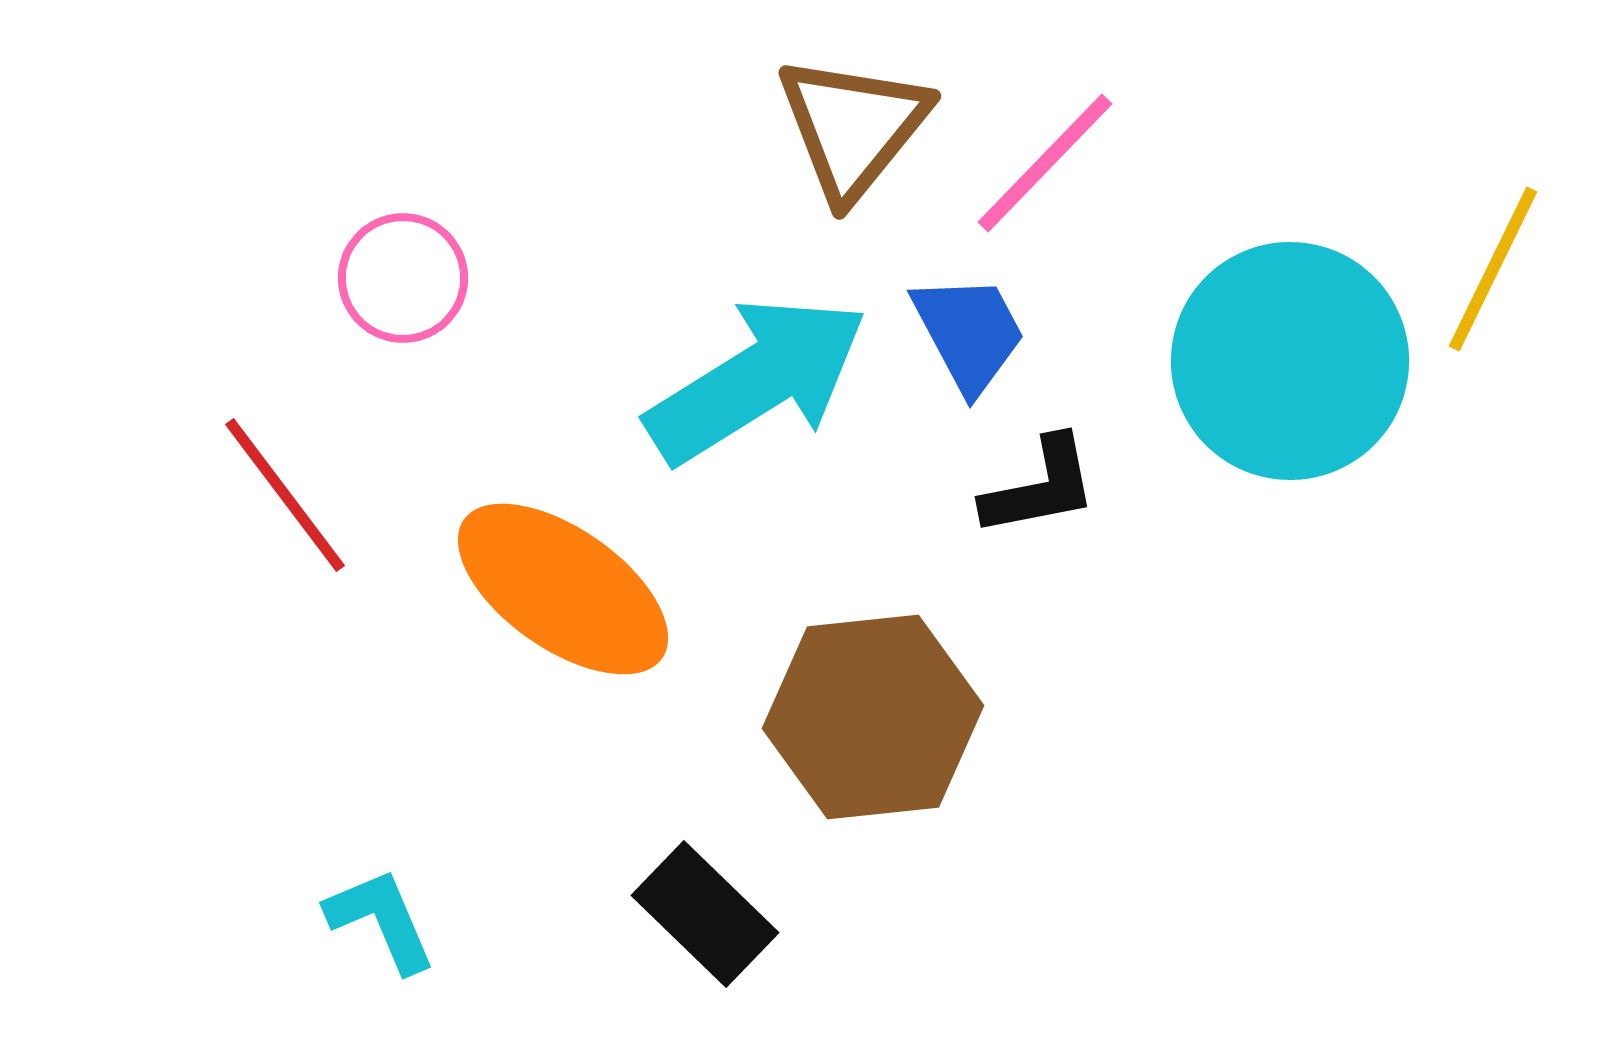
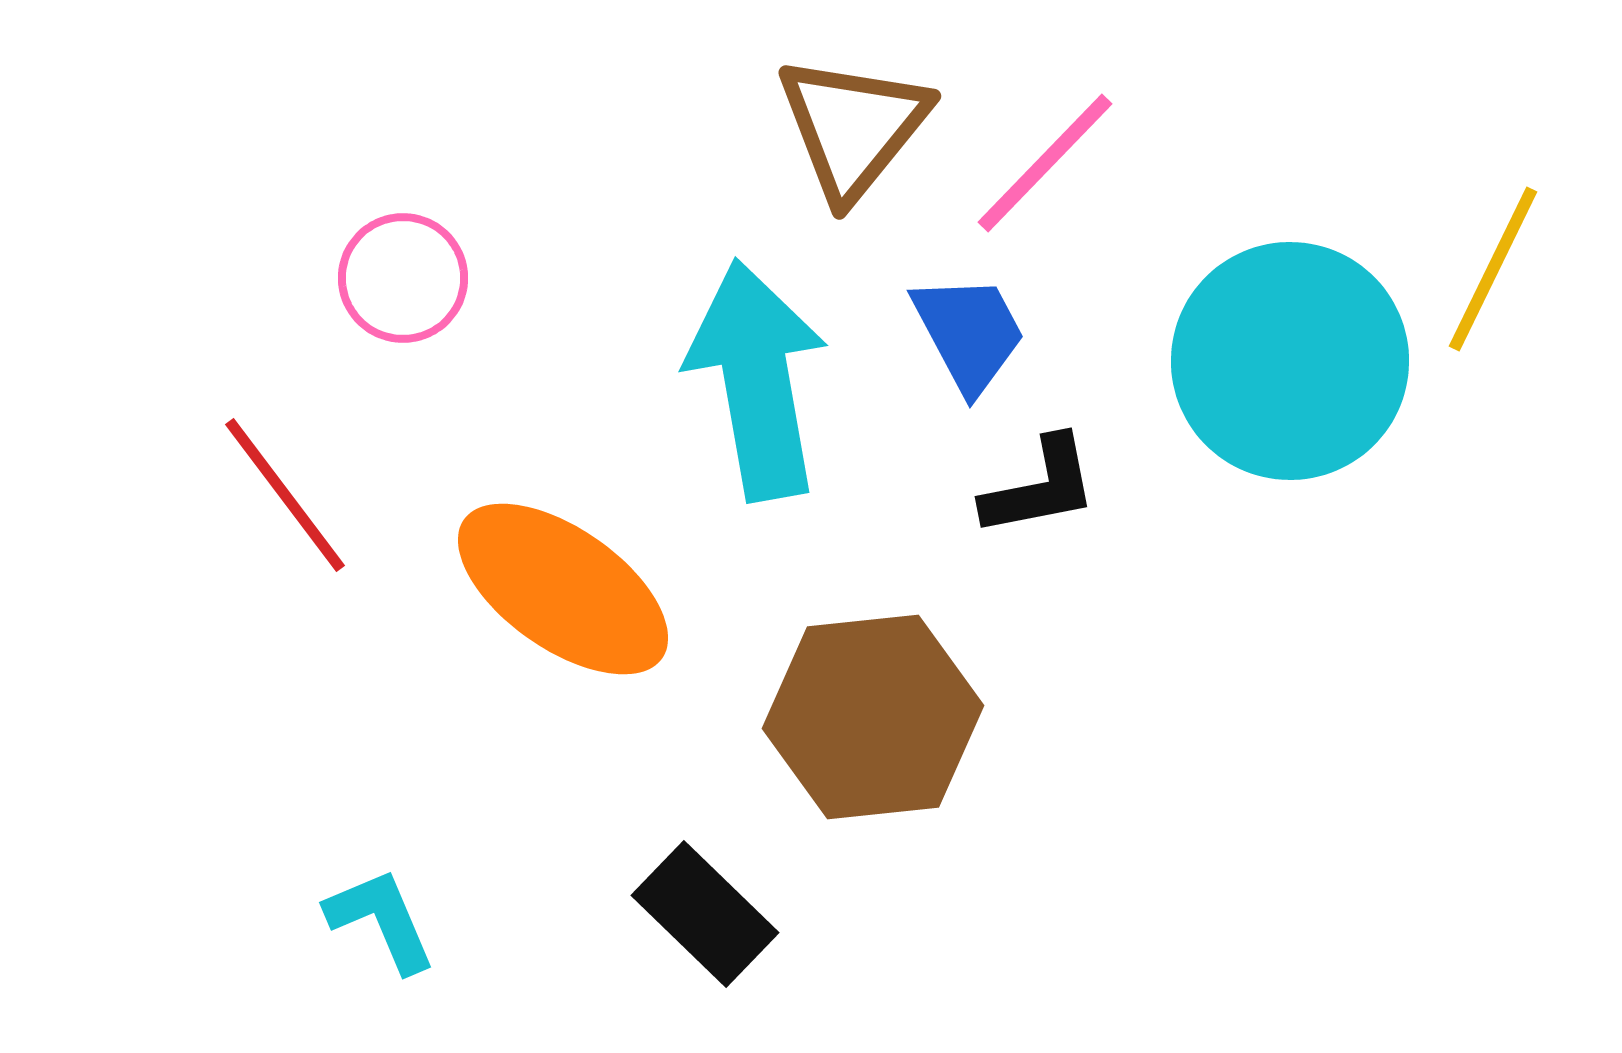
cyan arrow: rotated 68 degrees counterclockwise
